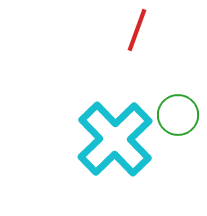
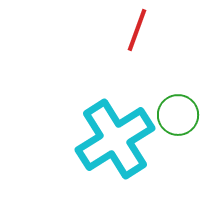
cyan cross: rotated 12 degrees clockwise
